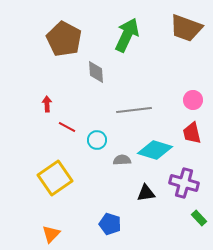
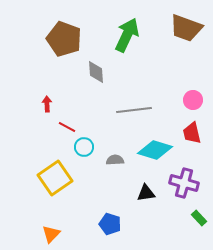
brown pentagon: rotated 8 degrees counterclockwise
cyan circle: moved 13 px left, 7 px down
gray semicircle: moved 7 px left
